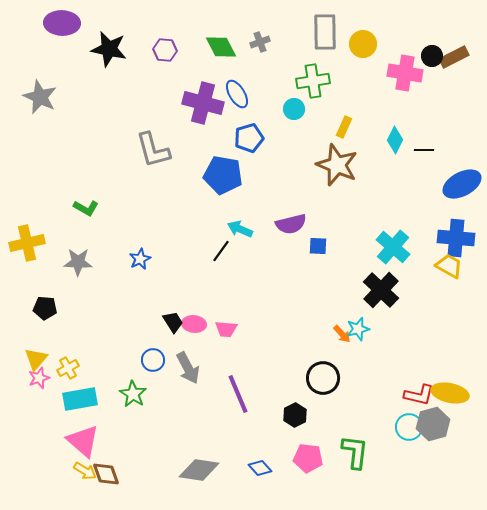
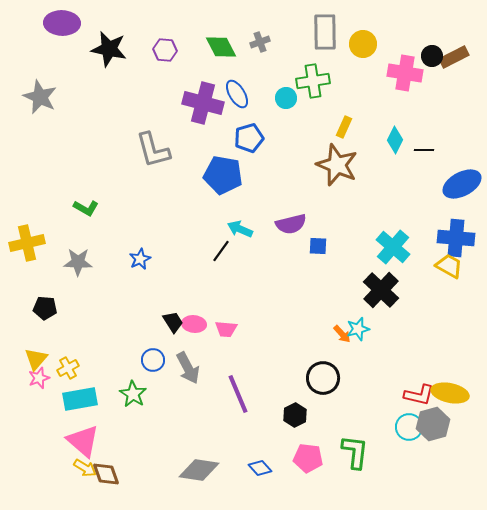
cyan circle at (294, 109): moved 8 px left, 11 px up
yellow arrow at (85, 471): moved 3 px up
